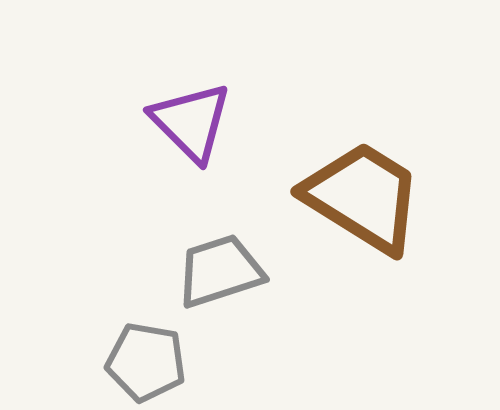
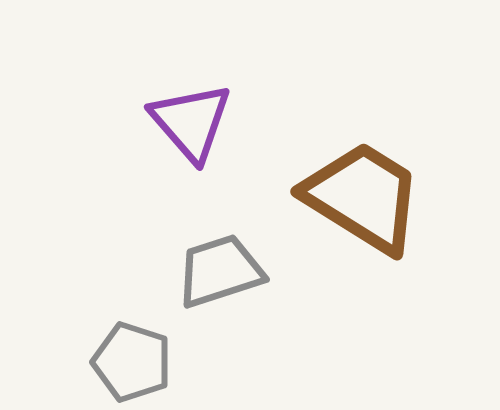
purple triangle: rotated 4 degrees clockwise
gray pentagon: moved 14 px left; rotated 8 degrees clockwise
